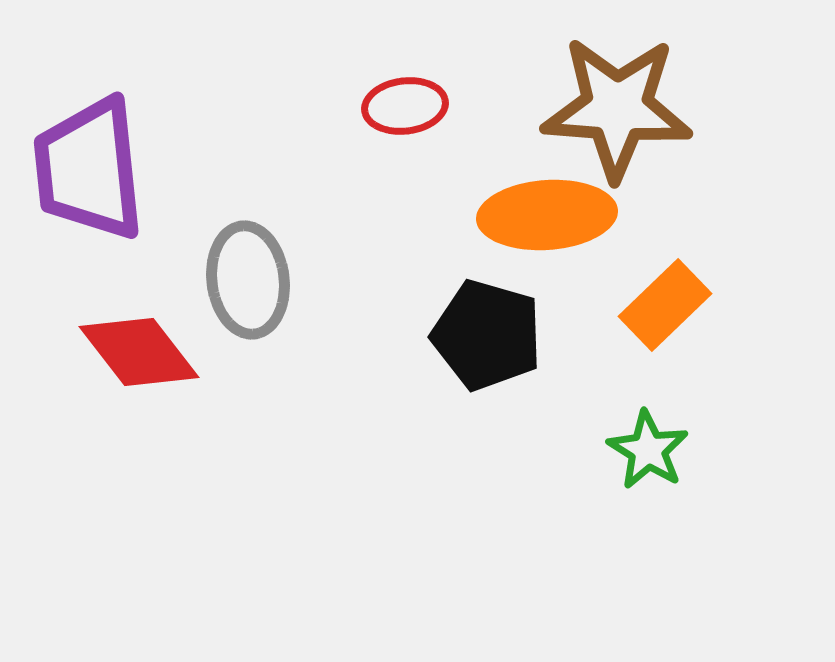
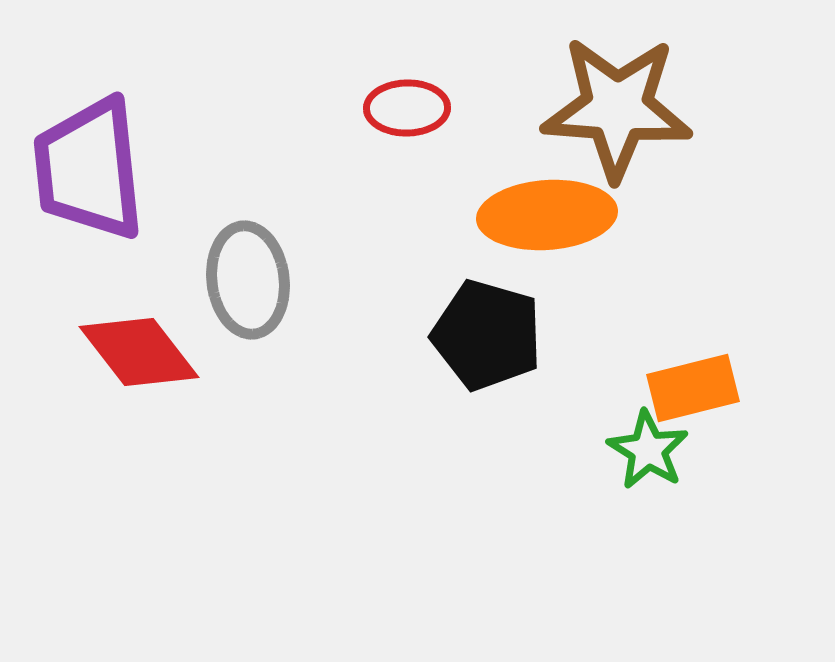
red ellipse: moved 2 px right, 2 px down; rotated 6 degrees clockwise
orange rectangle: moved 28 px right, 83 px down; rotated 30 degrees clockwise
